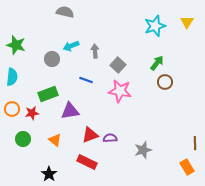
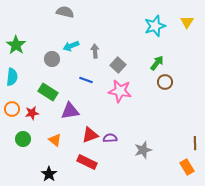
green star: rotated 18 degrees clockwise
green rectangle: moved 2 px up; rotated 54 degrees clockwise
